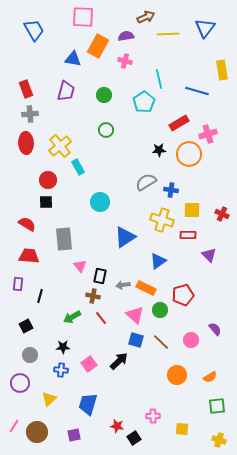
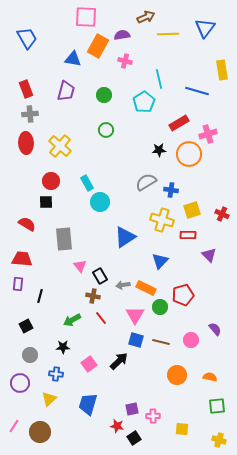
pink square at (83, 17): moved 3 px right
blue trapezoid at (34, 30): moved 7 px left, 8 px down
purple semicircle at (126, 36): moved 4 px left, 1 px up
yellow cross at (60, 146): rotated 10 degrees counterclockwise
cyan rectangle at (78, 167): moved 9 px right, 16 px down
red circle at (48, 180): moved 3 px right, 1 px down
yellow square at (192, 210): rotated 18 degrees counterclockwise
red trapezoid at (29, 256): moved 7 px left, 3 px down
blue triangle at (158, 261): moved 2 px right; rotated 12 degrees counterclockwise
black rectangle at (100, 276): rotated 42 degrees counterclockwise
green circle at (160, 310): moved 3 px up
pink triangle at (135, 315): rotated 18 degrees clockwise
green arrow at (72, 317): moved 3 px down
brown line at (161, 342): rotated 30 degrees counterclockwise
blue cross at (61, 370): moved 5 px left, 4 px down
orange semicircle at (210, 377): rotated 136 degrees counterclockwise
brown circle at (37, 432): moved 3 px right
purple square at (74, 435): moved 58 px right, 26 px up
